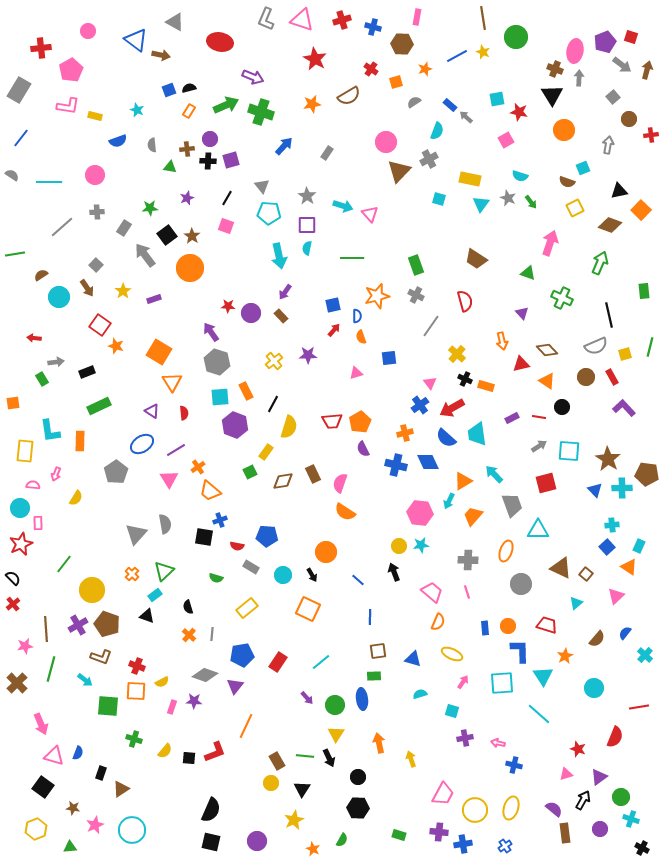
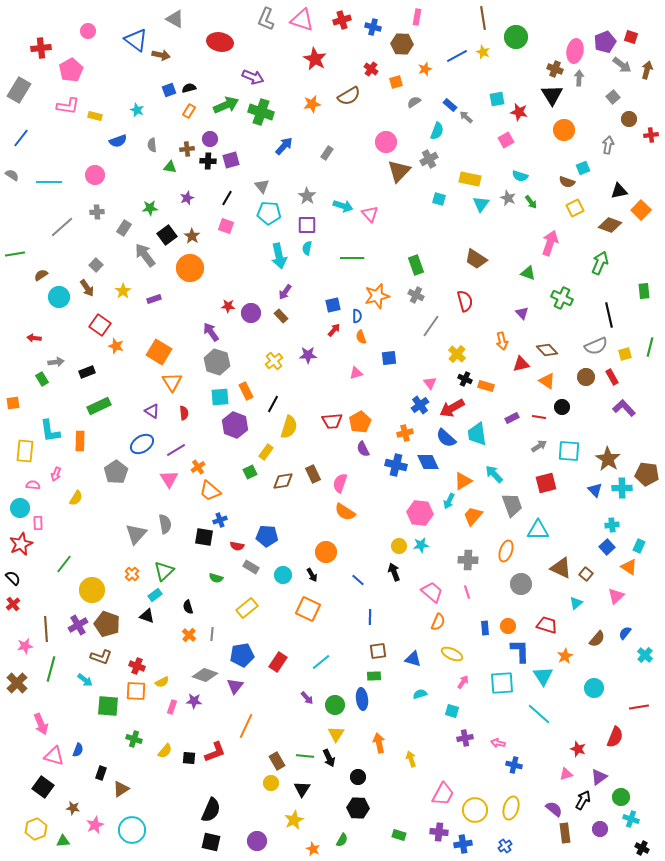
gray triangle at (175, 22): moved 3 px up
blue semicircle at (78, 753): moved 3 px up
green triangle at (70, 847): moved 7 px left, 6 px up
